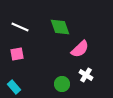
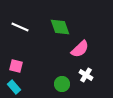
pink square: moved 1 px left, 12 px down; rotated 24 degrees clockwise
